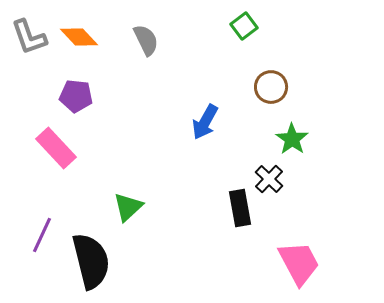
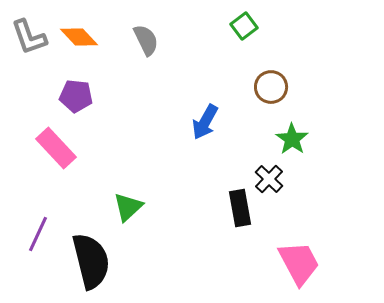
purple line: moved 4 px left, 1 px up
